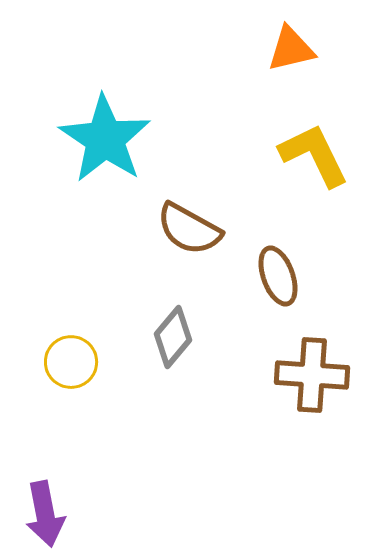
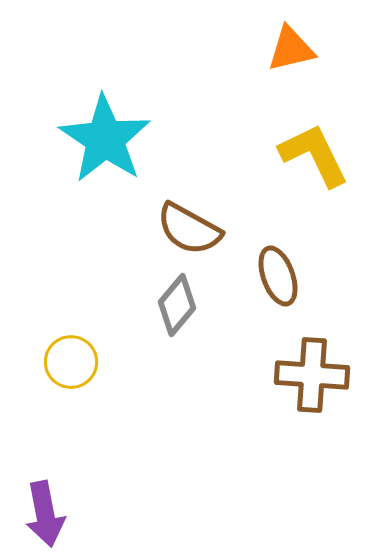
gray diamond: moved 4 px right, 32 px up
